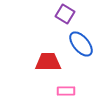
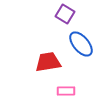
red trapezoid: rotated 8 degrees counterclockwise
